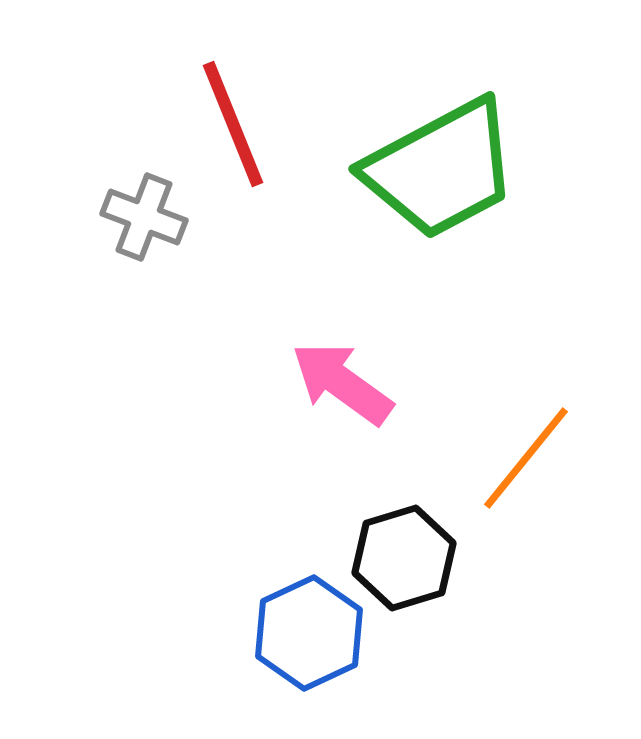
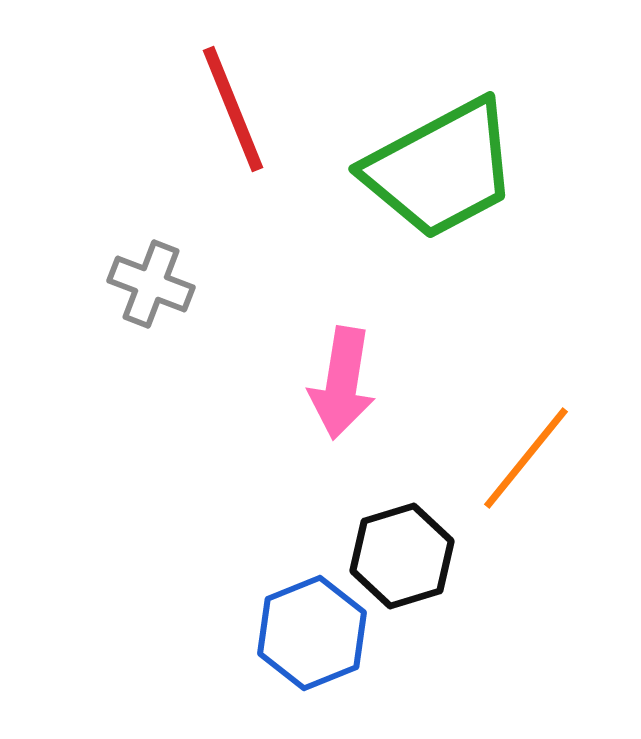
red line: moved 15 px up
gray cross: moved 7 px right, 67 px down
pink arrow: rotated 117 degrees counterclockwise
black hexagon: moved 2 px left, 2 px up
blue hexagon: moved 3 px right; rotated 3 degrees clockwise
